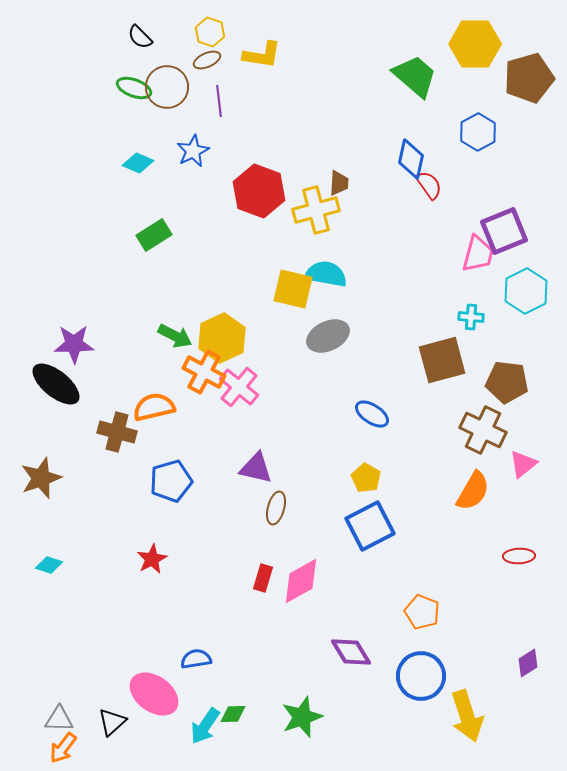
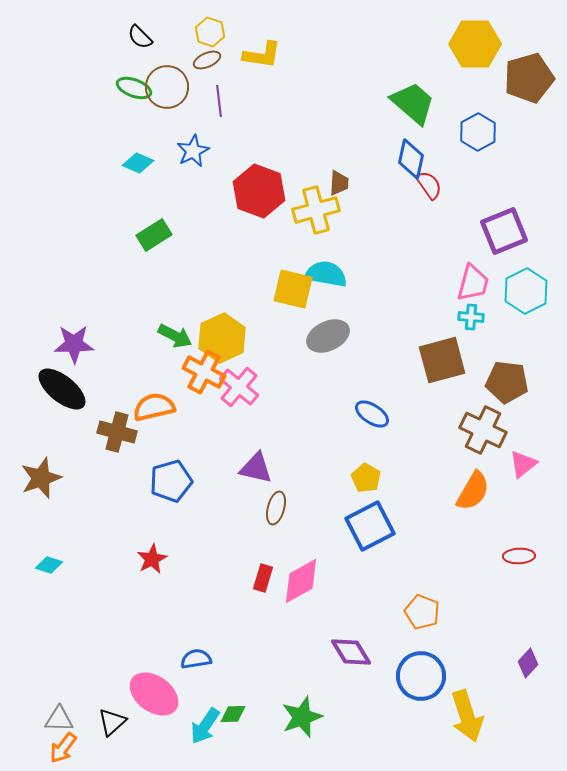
green trapezoid at (415, 76): moved 2 px left, 27 px down
pink trapezoid at (478, 254): moved 5 px left, 29 px down
black ellipse at (56, 384): moved 6 px right, 5 px down
purple diamond at (528, 663): rotated 16 degrees counterclockwise
